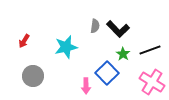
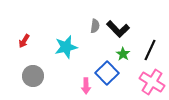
black line: rotated 45 degrees counterclockwise
